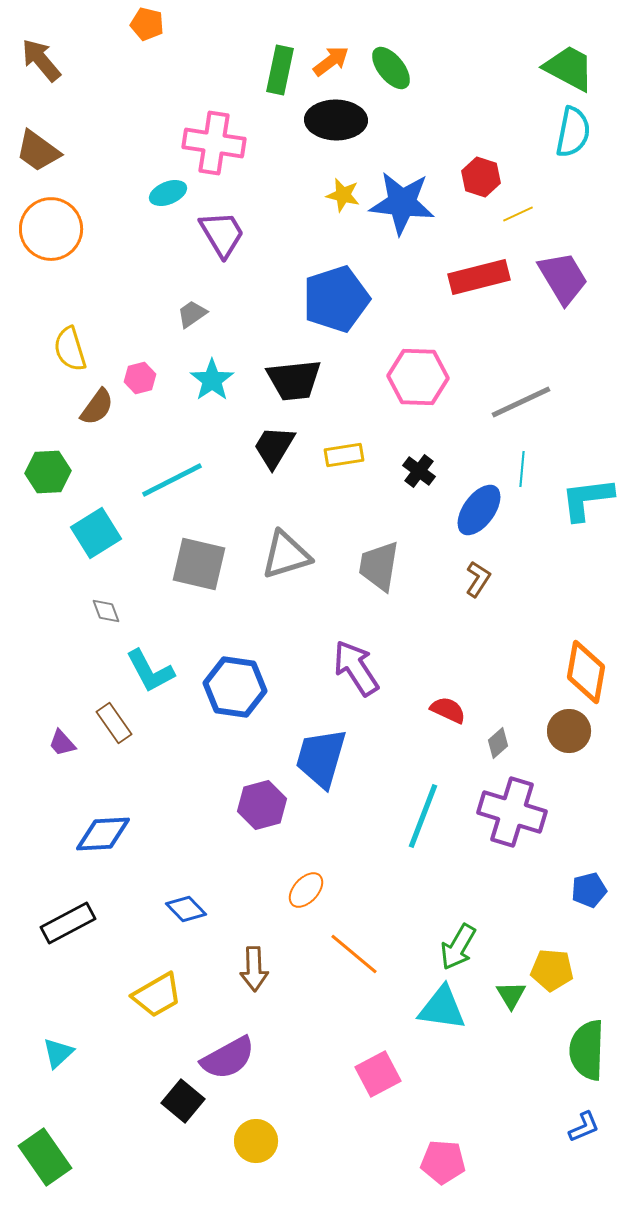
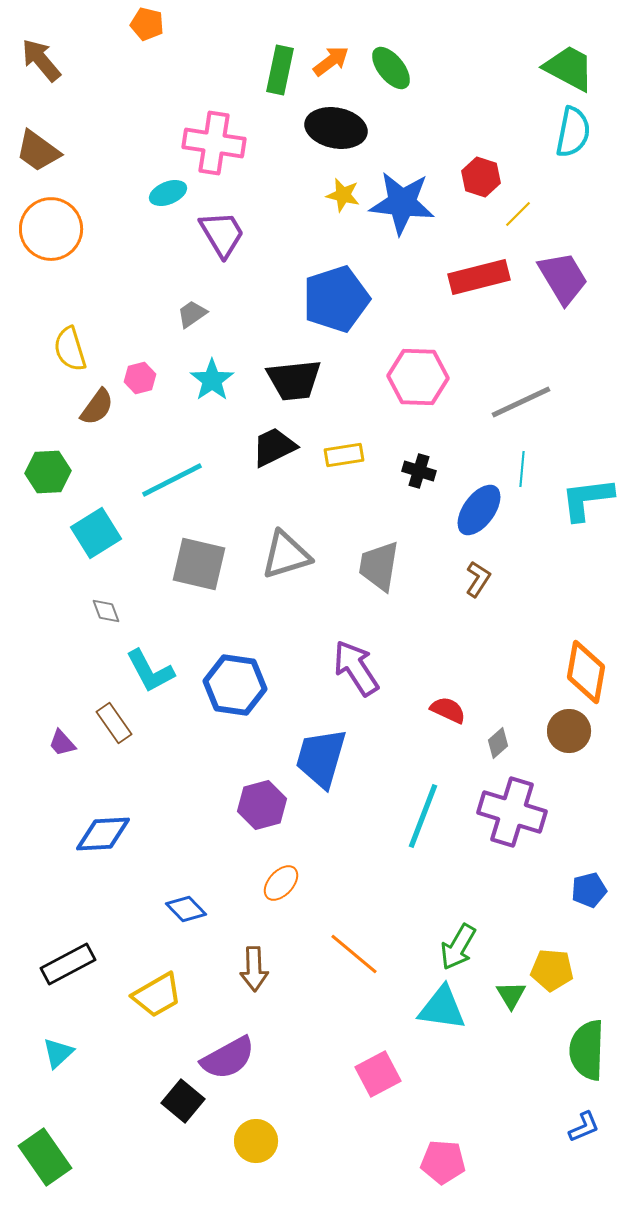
black ellipse at (336, 120): moved 8 px down; rotated 10 degrees clockwise
yellow line at (518, 214): rotated 20 degrees counterclockwise
black trapezoid at (274, 447): rotated 33 degrees clockwise
black cross at (419, 471): rotated 20 degrees counterclockwise
blue hexagon at (235, 687): moved 2 px up
orange ellipse at (306, 890): moved 25 px left, 7 px up
black rectangle at (68, 923): moved 41 px down
